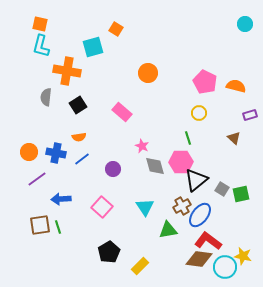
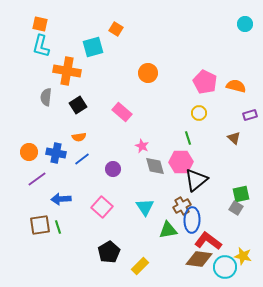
gray square at (222, 189): moved 14 px right, 19 px down
blue ellipse at (200, 215): moved 8 px left, 5 px down; rotated 35 degrees counterclockwise
